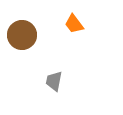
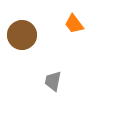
gray trapezoid: moved 1 px left
